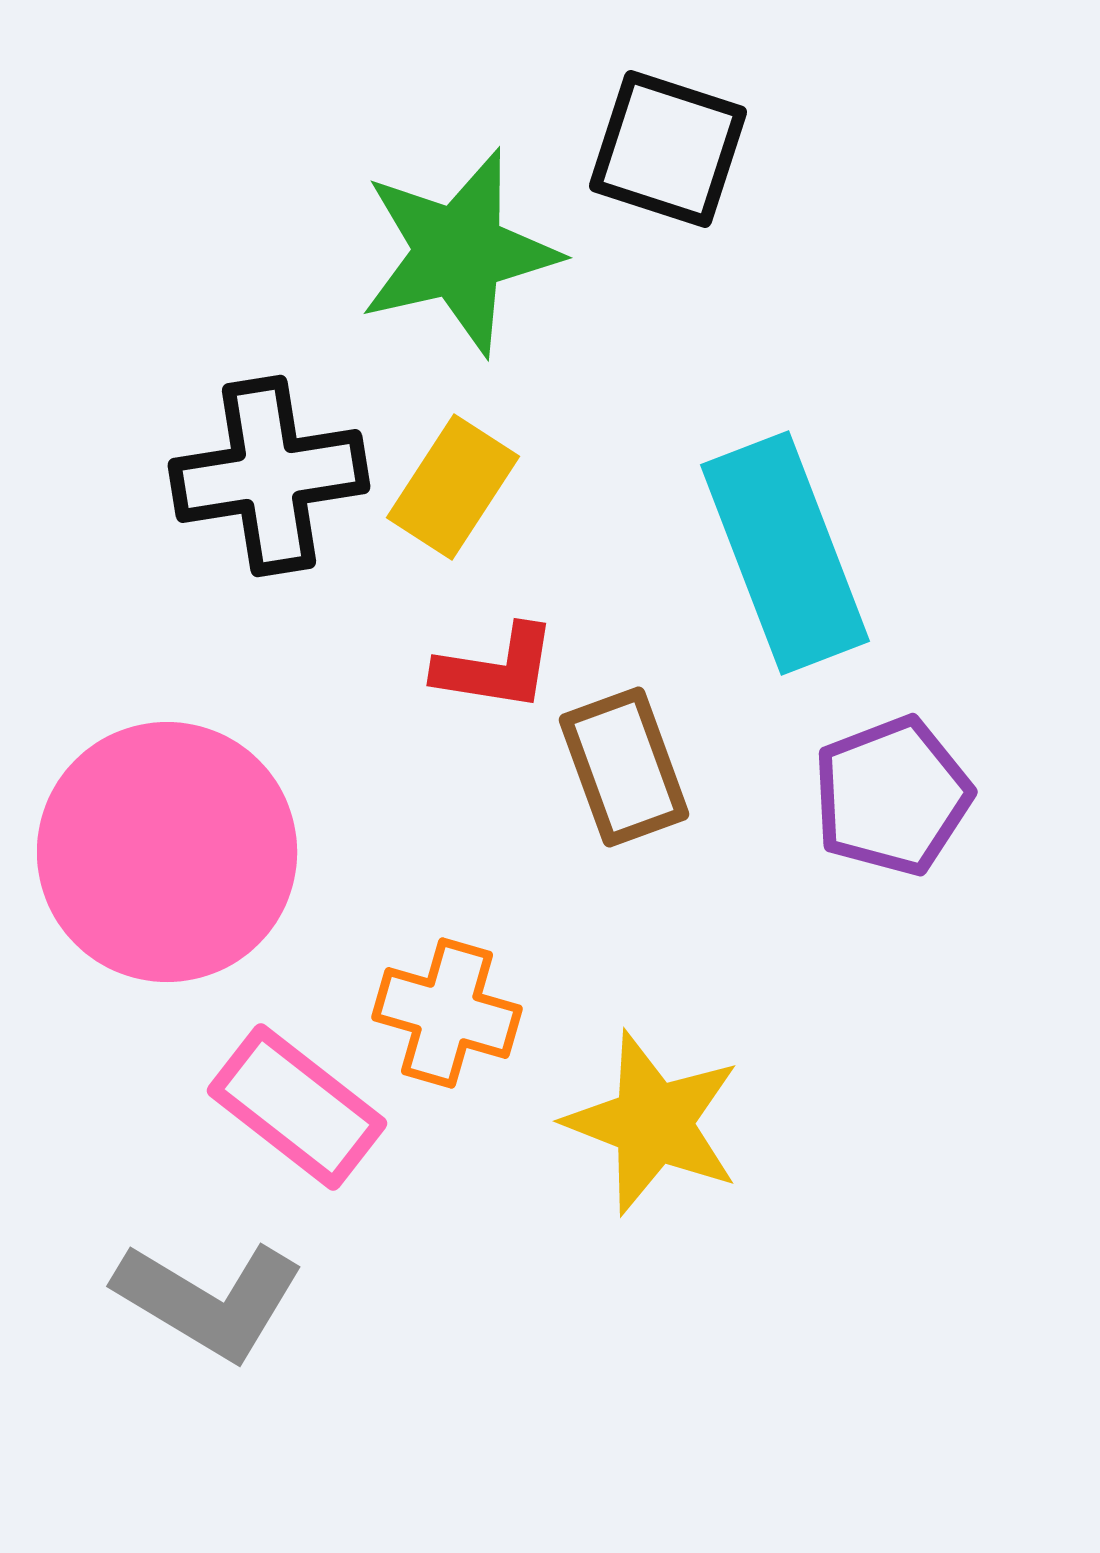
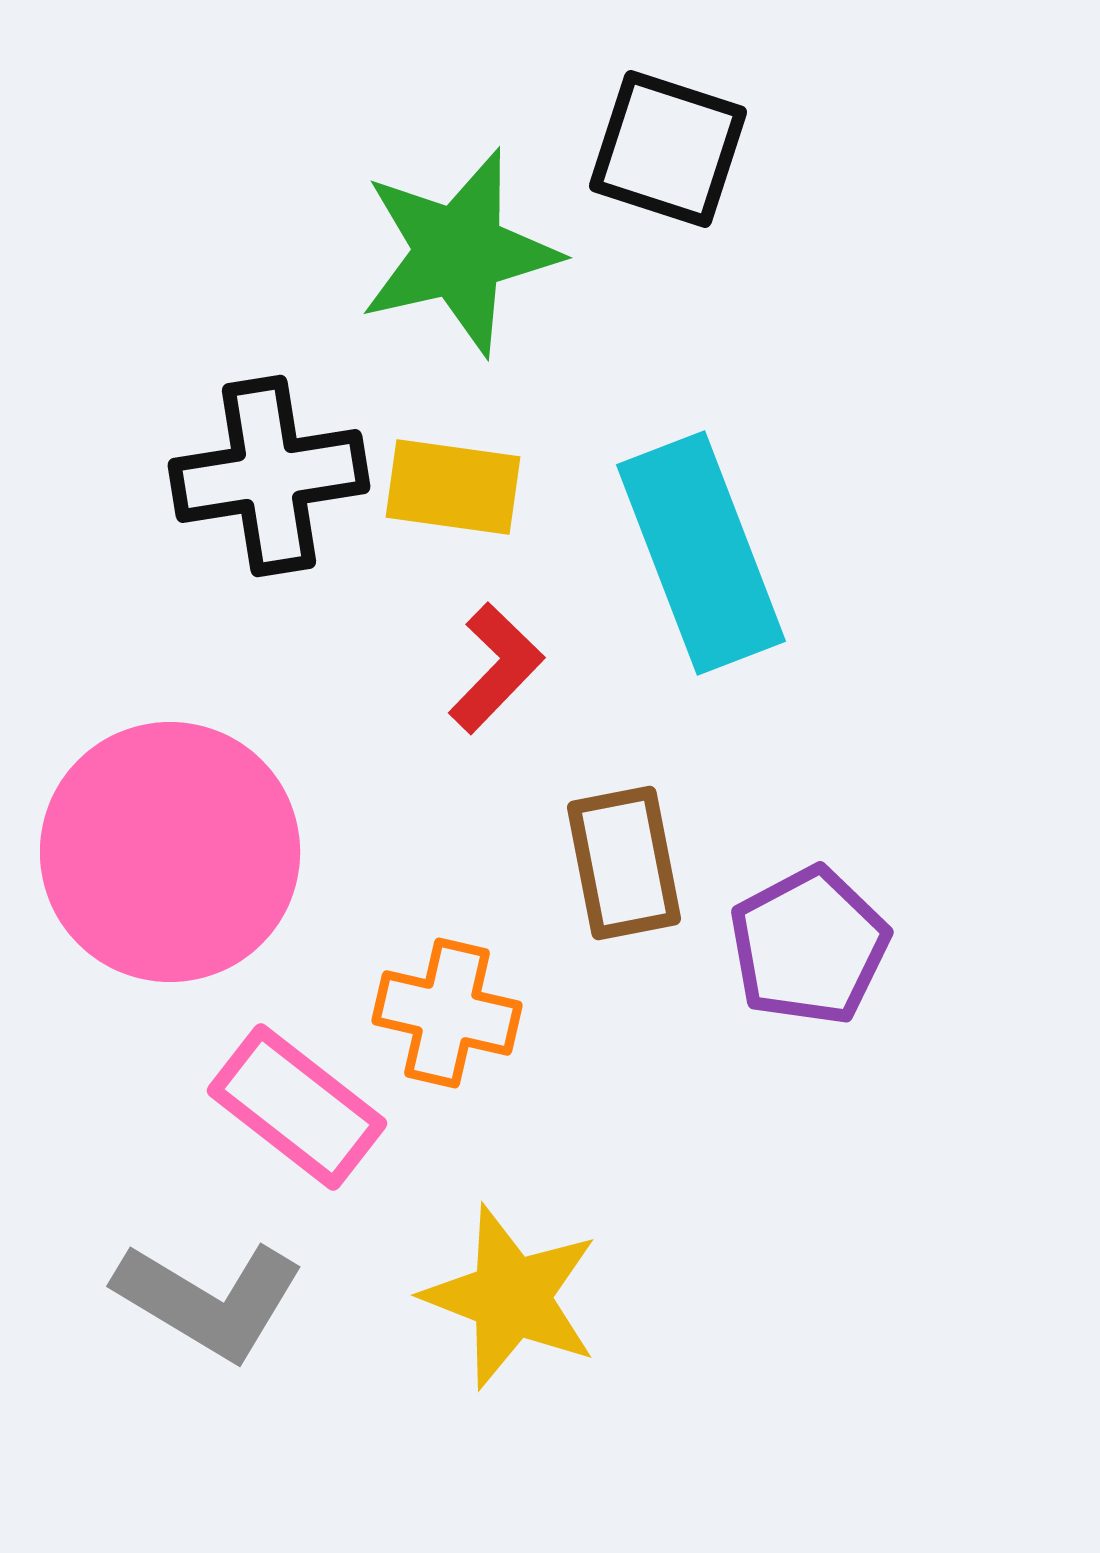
yellow rectangle: rotated 65 degrees clockwise
cyan rectangle: moved 84 px left
red L-shape: rotated 55 degrees counterclockwise
brown rectangle: moved 96 px down; rotated 9 degrees clockwise
purple pentagon: moved 83 px left, 150 px down; rotated 7 degrees counterclockwise
pink circle: moved 3 px right
orange cross: rotated 3 degrees counterclockwise
yellow star: moved 142 px left, 174 px down
